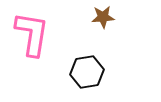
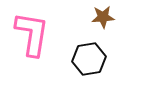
black hexagon: moved 2 px right, 13 px up
